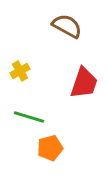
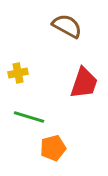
yellow cross: moved 2 px left, 2 px down; rotated 18 degrees clockwise
orange pentagon: moved 3 px right
